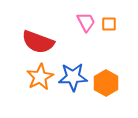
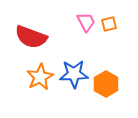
orange square: rotated 14 degrees counterclockwise
red semicircle: moved 7 px left, 5 px up
blue star: moved 1 px right, 3 px up
orange hexagon: moved 1 px down
